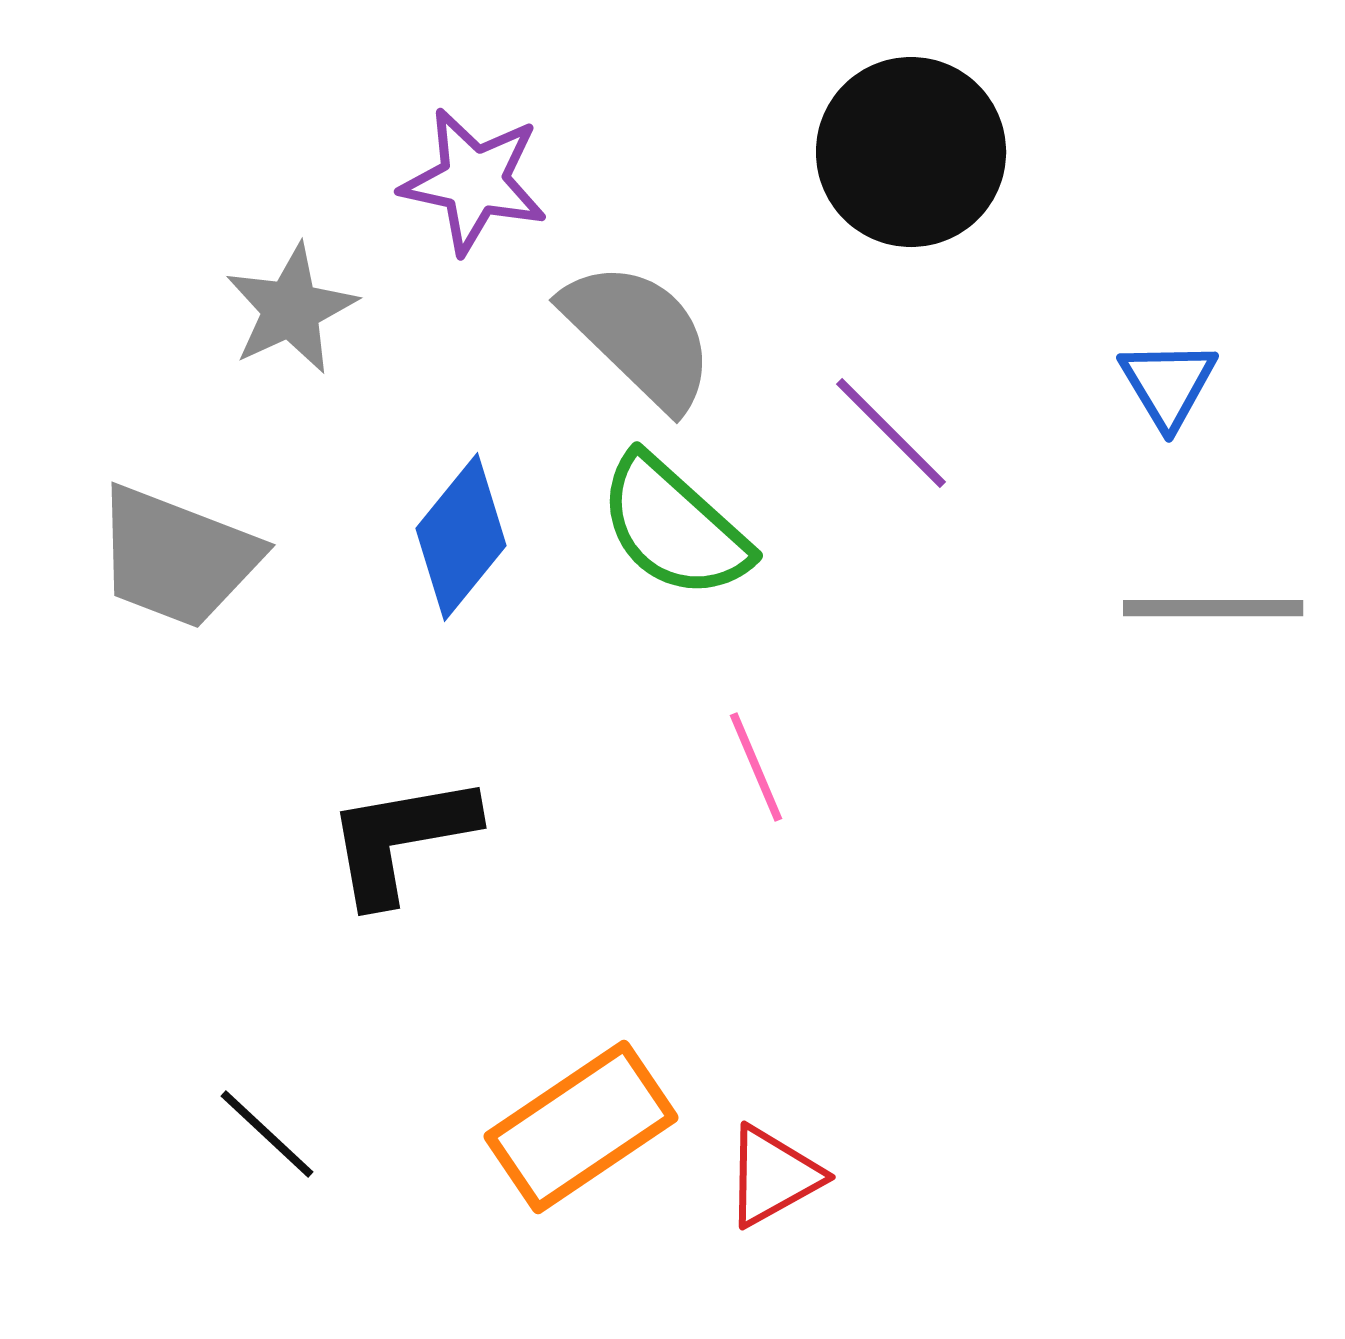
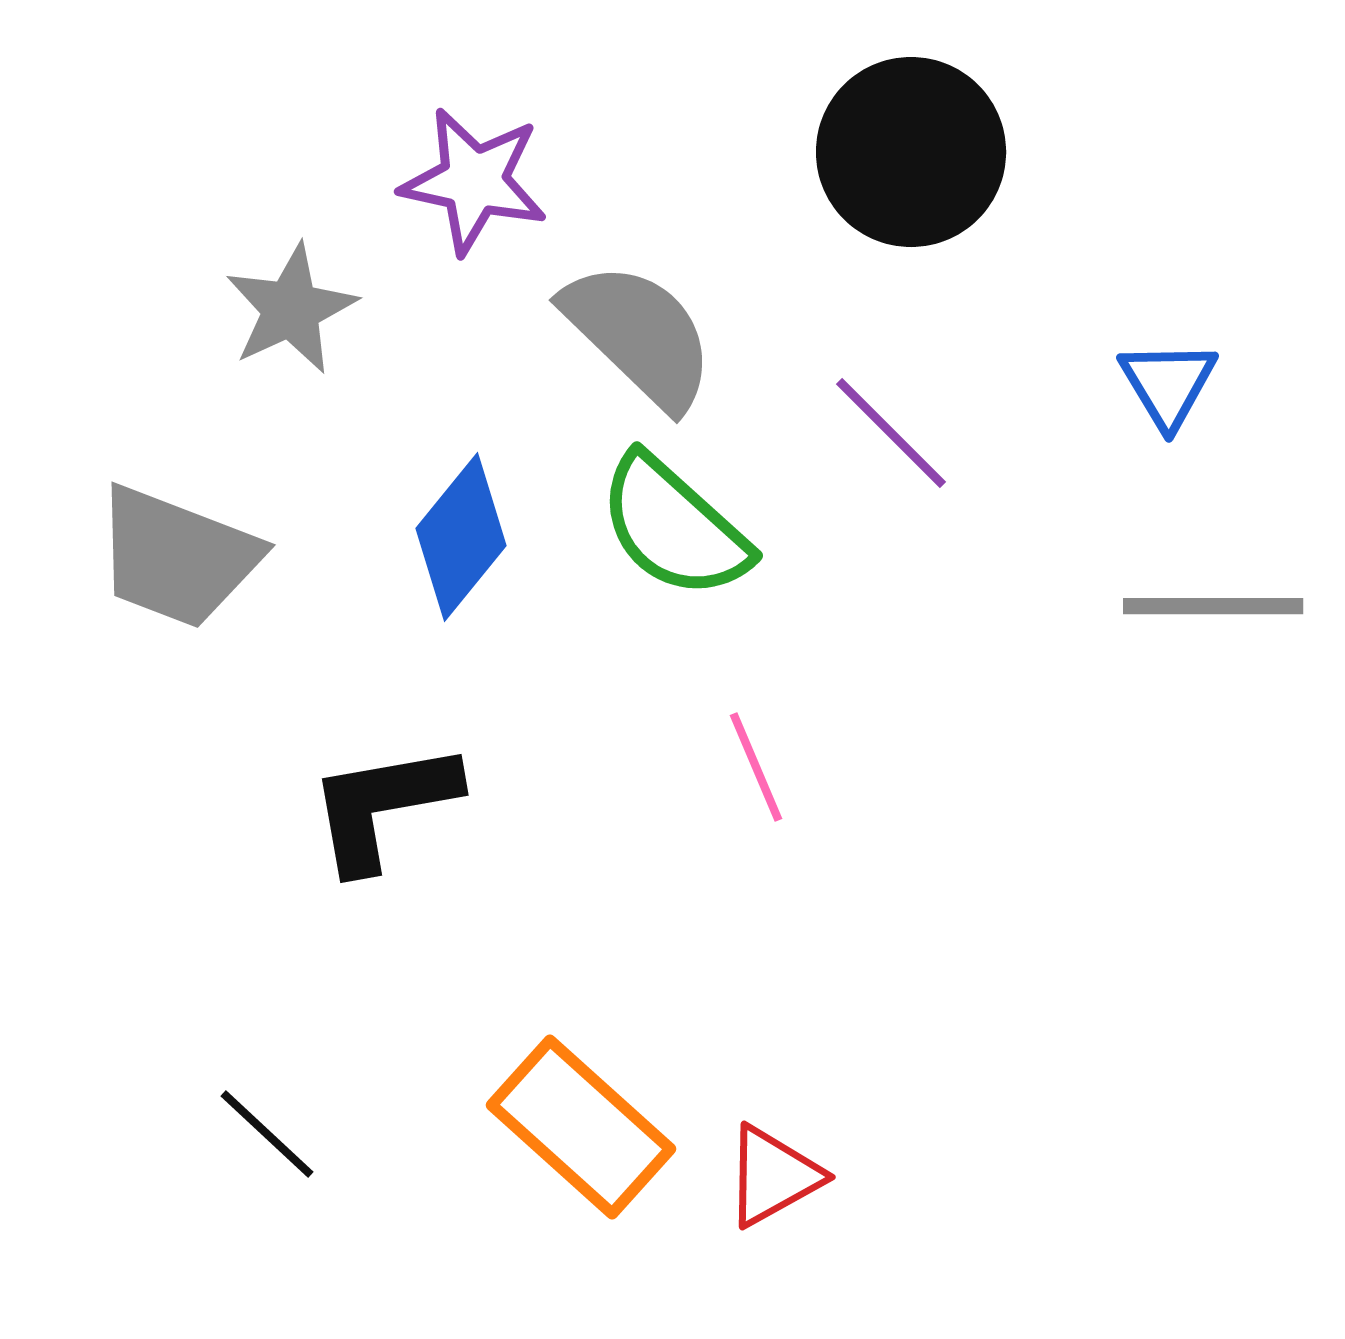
gray line: moved 2 px up
black L-shape: moved 18 px left, 33 px up
orange rectangle: rotated 76 degrees clockwise
